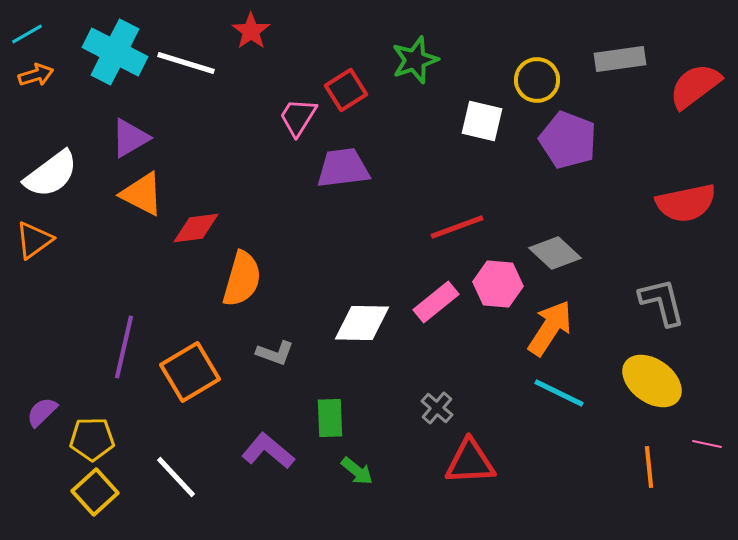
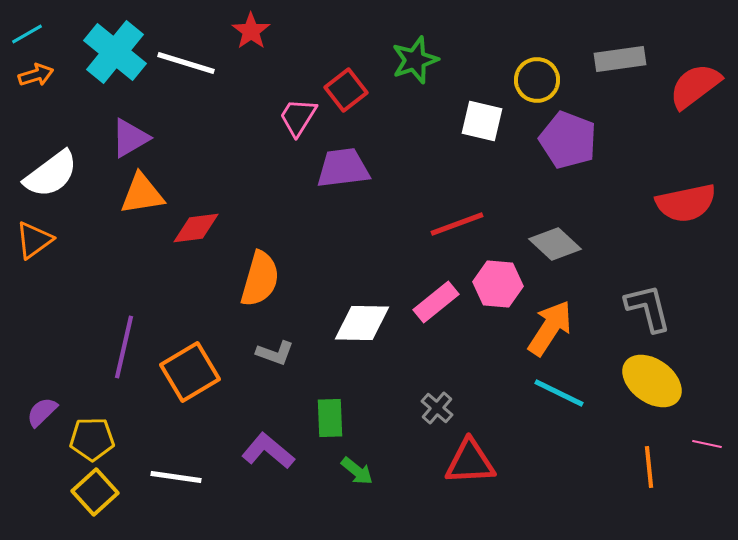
cyan cross at (115, 52): rotated 12 degrees clockwise
red square at (346, 90): rotated 6 degrees counterclockwise
orange triangle at (142, 194): rotated 36 degrees counterclockwise
red line at (457, 227): moved 3 px up
gray diamond at (555, 253): moved 9 px up
orange semicircle at (242, 279): moved 18 px right
gray L-shape at (662, 302): moved 14 px left, 6 px down
white line at (176, 477): rotated 39 degrees counterclockwise
